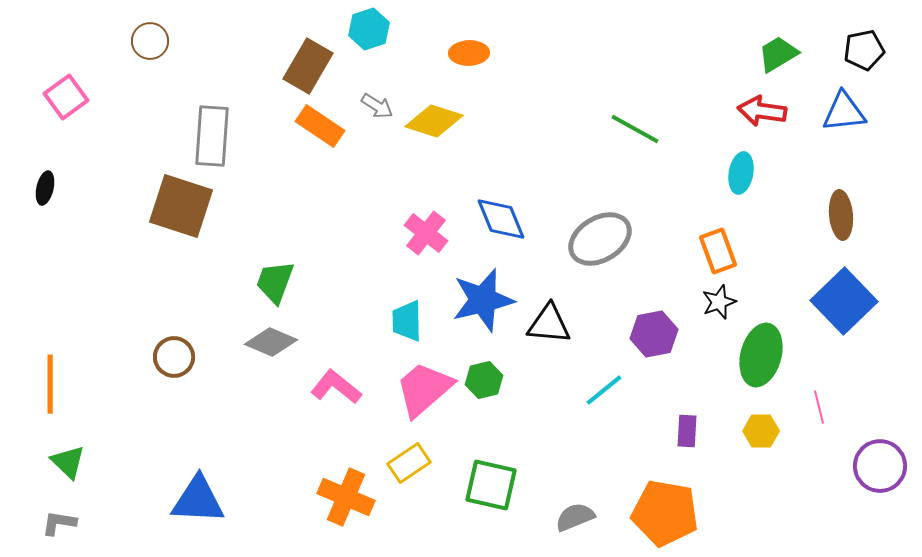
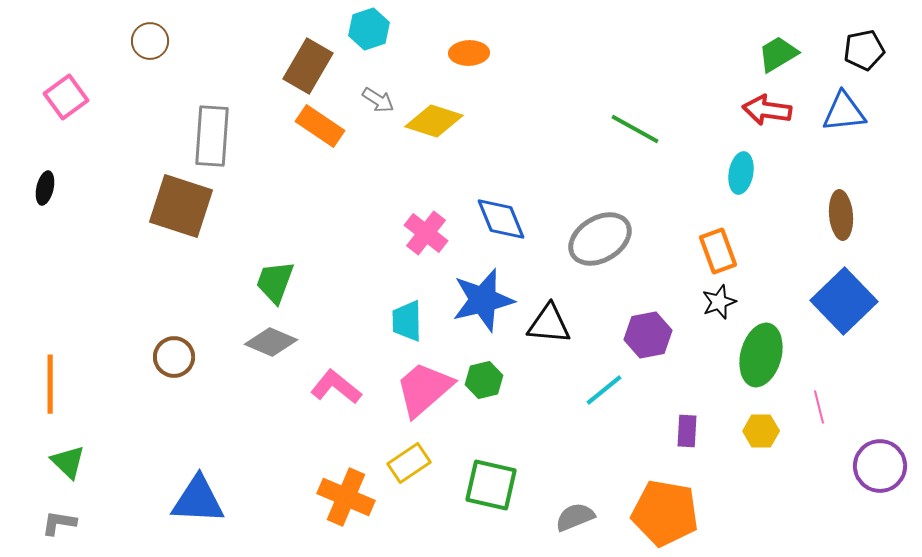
gray arrow at (377, 106): moved 1 px right, 6 px up
red arrow at (762, 111): moved 5 px right, 1 px up
purple hexagon at (654, 334): moved 6 px left, 1 px down
